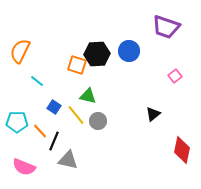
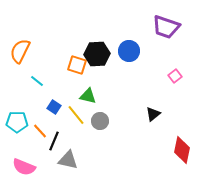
gray circle: moved 2 px right
